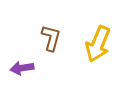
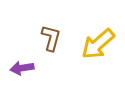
yellow arrow: rotated 27 degrees clockwise
